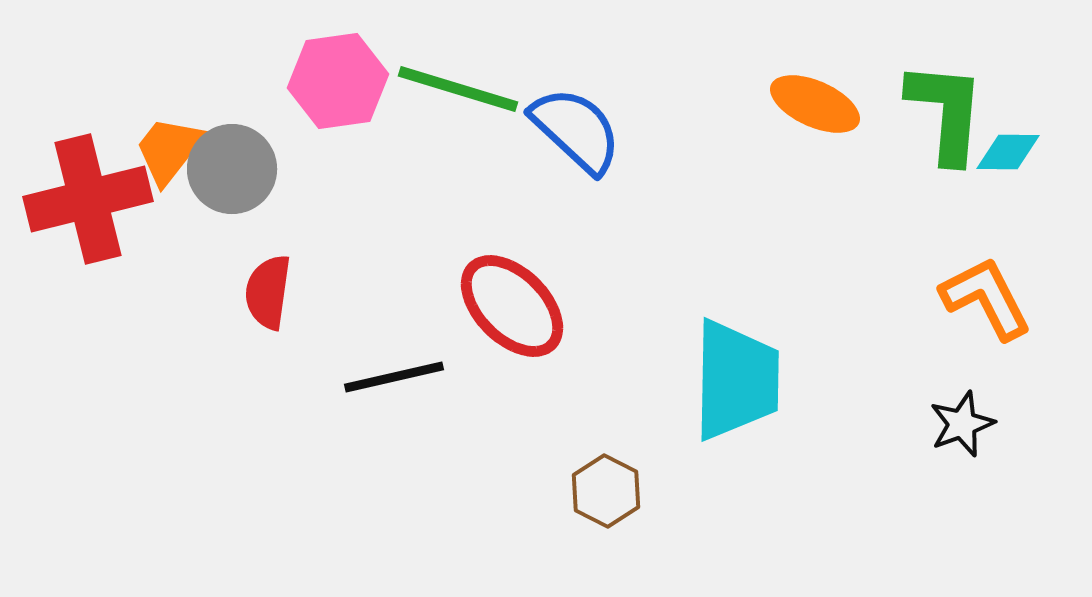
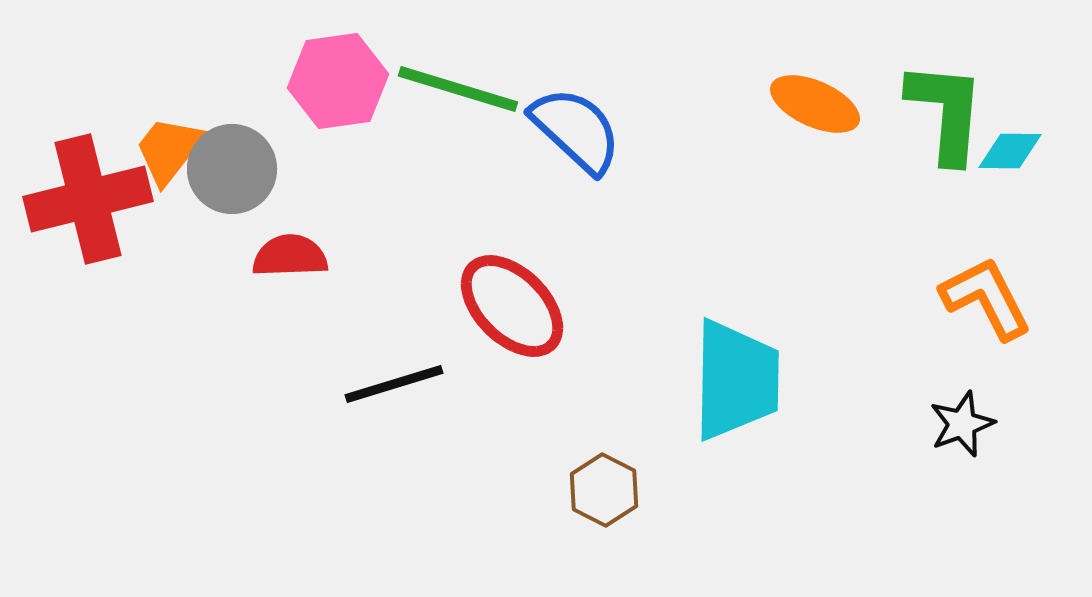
cyan diamond: moved 2 px right, 1 px up
red semicircle: moved 22 px right, 36 px up; rotated 80 degrees clockwise
black line: moved 7 px down; rotated 4 degrees counterclockwise
brown hexagon: moved 2 px left, 1 px up
